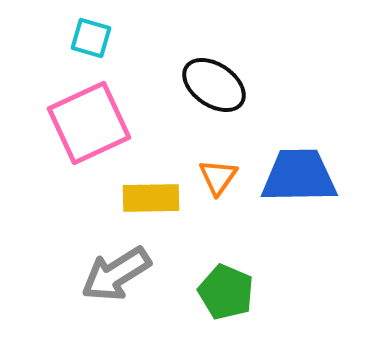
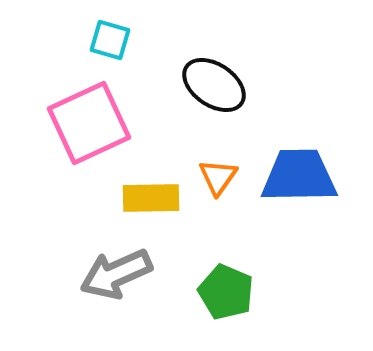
cyan square: moved 19 px right, 2 px down
gray arrow: rotated 8 degrees clockwise
